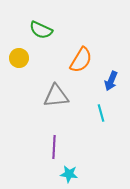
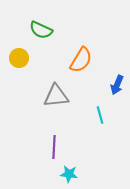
blue arrow: moved 6 px right, 4 px down
cyan line: moved 1 px left, 2 px down
